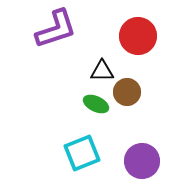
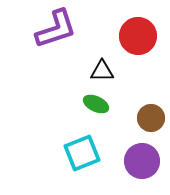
brown circle: moved 24 px right, 26 px down
